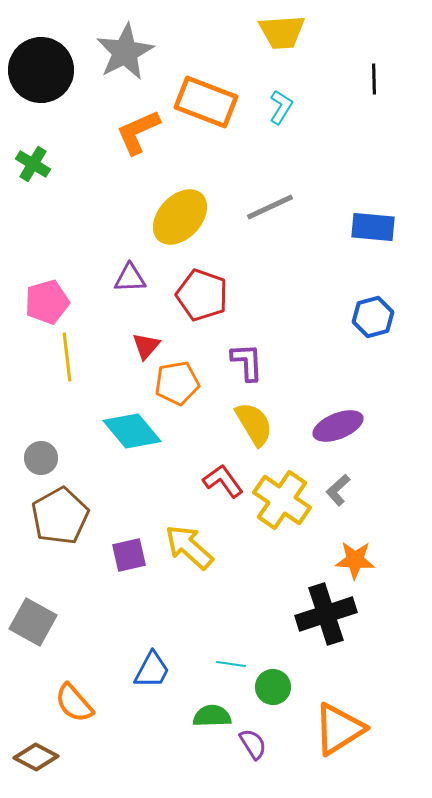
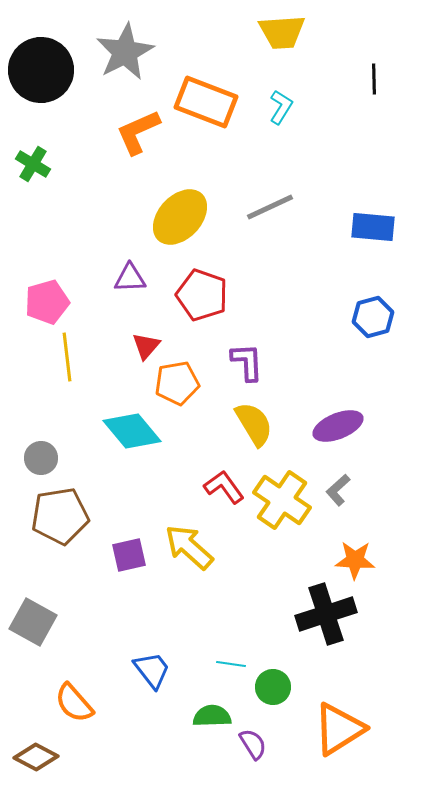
red L-shape: moved 1 px right, 6 px down
brown pentagon: rotated 20 degrees clockwise
blue trapezoid: rotated 66 degrees counterclockwise
